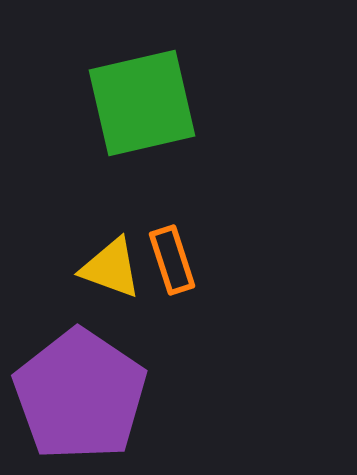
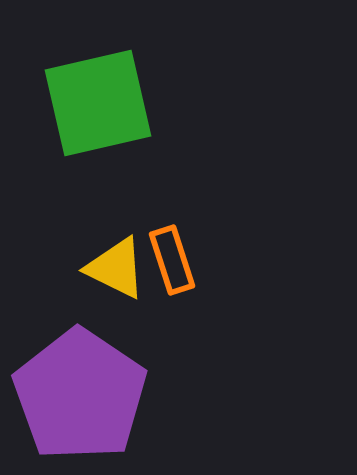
green square: moved 44 px left
yellow triangle: moved 5 px right; rotated 6 degrees clockwise
